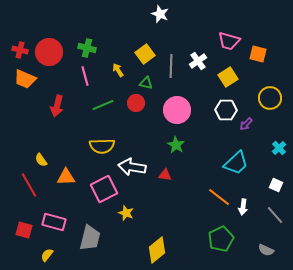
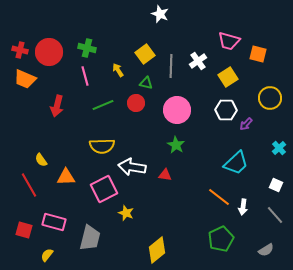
gray semicircle at (266, 250): rotated 56 degrees counterclockwise
